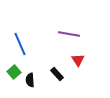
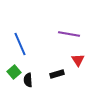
black rectangle: rotated 64 degrees counterclockwise
black semicircle: moved 2 px left
